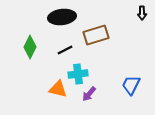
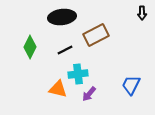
brown rectangle: rotated 10 degrees counterclockwise
